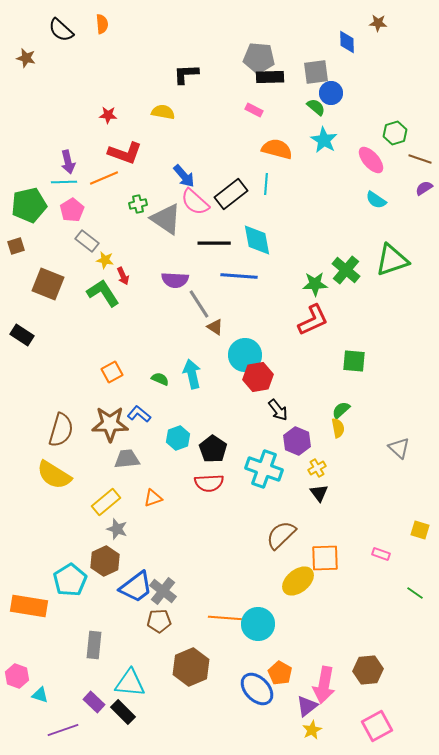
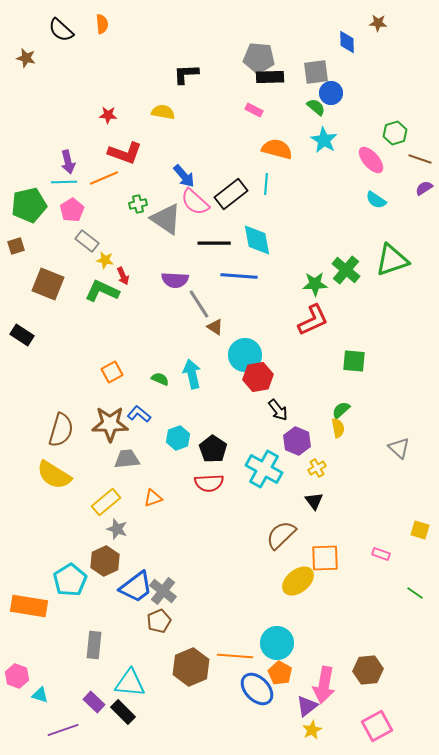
green L-shape at (103, 293): moved 1 px left, 2 px up; rotated 32 degrees counterclockwise
cyan cross at (264, 469): rotated 9 degrees clockwise
black triangle at (319, 493): moved 5 px left, 8 px down
orange line at (226, 618): moved 9 px right, 38 px down
brown pentagon at (159, 621): rotated 20 degrees counterclockwise
cyan circle at (258, 624): moved 19 px right, 19 px down
